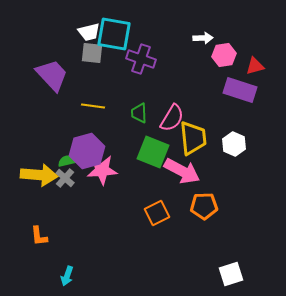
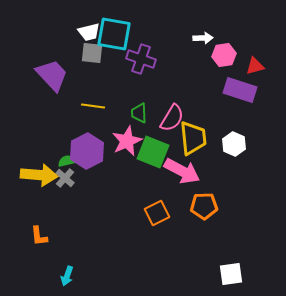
purple hexagon: rotated 12 degrees counterclockwise
pink star: moved 25 px right, 29 px up; rotated 20 degrees counterclockwise
white square: rotated 10 degrees clockwise
